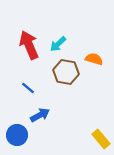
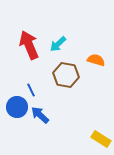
orange semicircle: moved 2 px right, 1 px down
brown hexagon: moved 3 px down
blue line: moved 3 px right, 2 px down; rotated 24 degrees clockwise
blue arrow: rotated 108 degrees counterclockwise
blue circle: moved 28 px up
yellow rectangle: rotated 18 degrees counterclockwise
